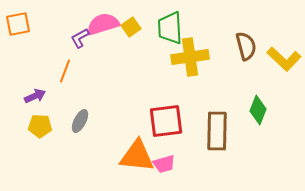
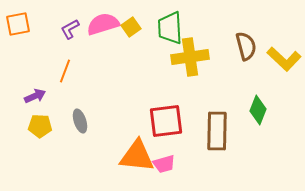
purple L-shape: moved 10 px left, 9 px up
gray ellipse: rotated 45 degrees counterclockwise
